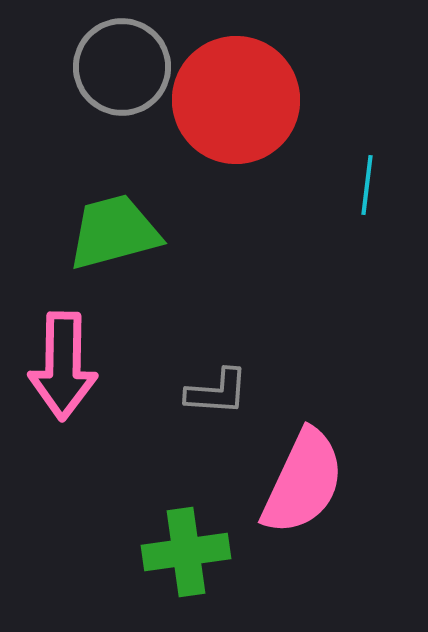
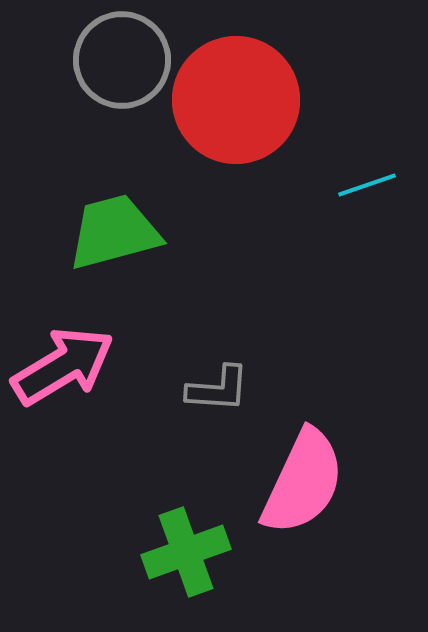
gray circle: moved 7 px up
cyan line: rotated 64 degrees clockwise
pink arrow: rotated 122 degrees counterclockwise
gray L-shape: moved 1 px right, 3 px up
green cross: rotated 12 degrees counterclockwise
